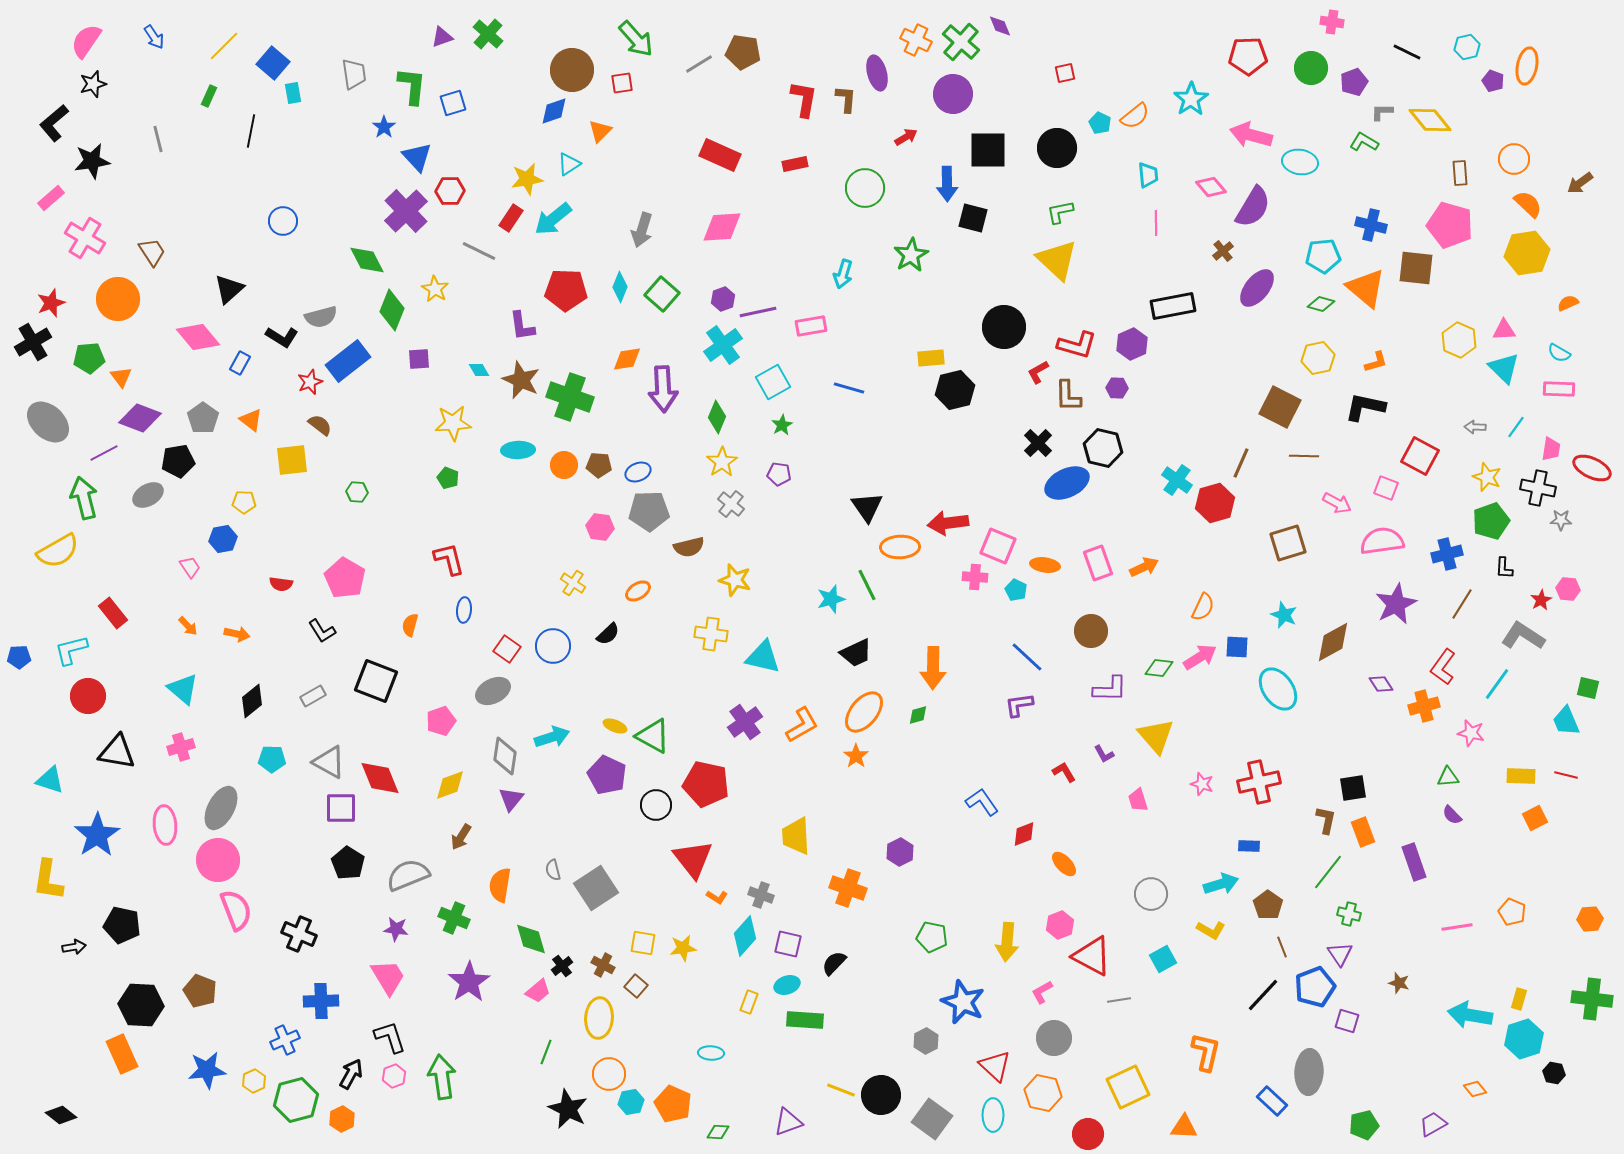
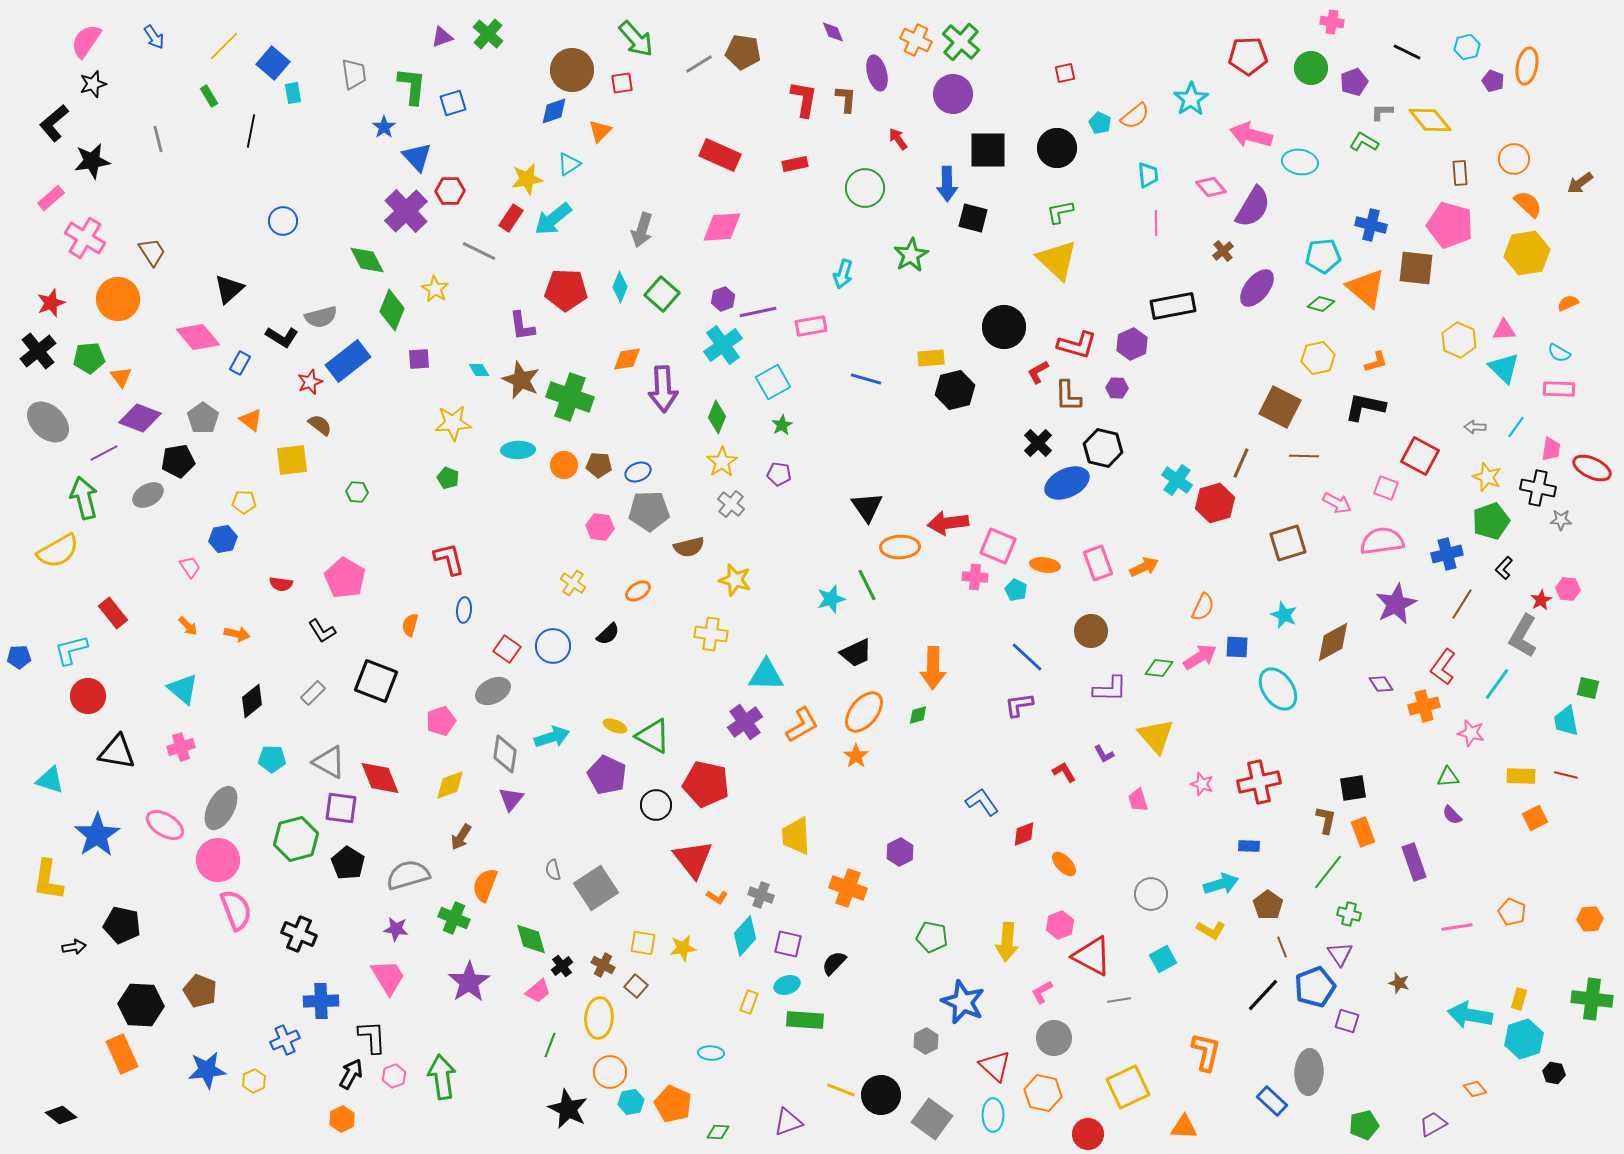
purple diamond at (1000, 26): moved 167 px left, 6 px down
green rectangle at (209, 96): rotated 55 degrees counterclockwise
red arrow at (906, 137): moved 8 px left, 2 px down; rotated 95 degrees counterclockwise
black cross at (33, 342): moved 5 px right, 9 px down; rotated 9 degrees counterclockwise
blue line at (849, 388): moved 17 px right, 9 px up
black L-shape at (1504, 568): rotated 40 degrees clockwise
gray L-shape at (1523, 636): rotated 93 degrees counterclockwise
cyan triangle at (763, 657): moved 3 px right, 18 px down; rotated 12 degrees counterclockwise
gray rectangle at (313, 696): moved 3 px up; rotated 15 degrees counterclockwise
cyan trapezoid at (1566, 721): rotated 12 degrees clockwise
gray diamond at (505, 756): moved 2 px up
purple square at (341, 808): rotated 8 degrees clockwise
pink ellipse at (165, 825): rotated 54 degrees counterclockwise
gray semicircle at (408, 875): rotated 6 degrees clockwise
orange semicircle at (500, 885): moved 15 px left; rotated 12 degrees clockwise
black L-shape at (390, 1037): moved 18 px left; rotated 15 degrees clockwise
green line at (546, 1052): moved 4 px right, 7 px up
orange circle at (609, 1074): moved 1 px right, 2 px up
green hexagon at (296, 1100): moved 261 px up
